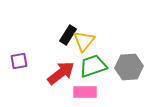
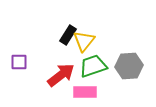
purple square: moved 1 px down; rotated 12 degrees clockwise
gray hexagon: moved 1 px up
red arrow: moved 2 px down
